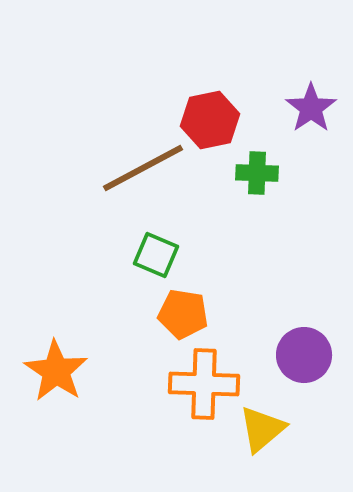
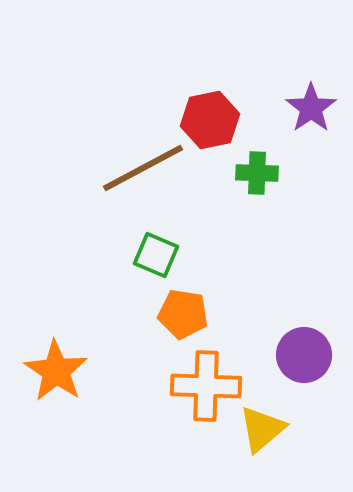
orange cross: moved 2 px right, 2 px down
